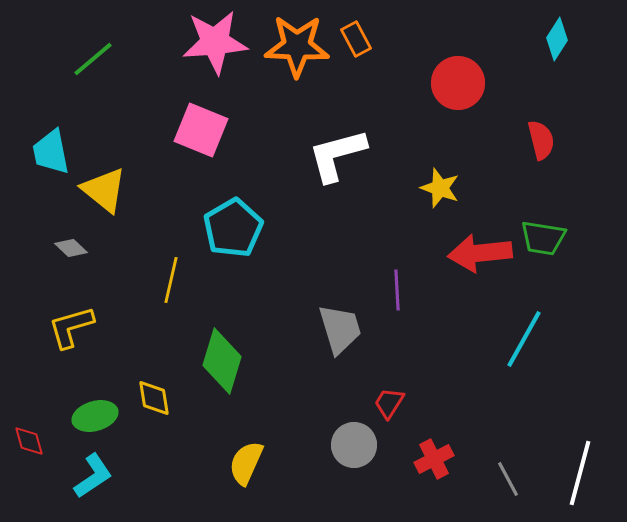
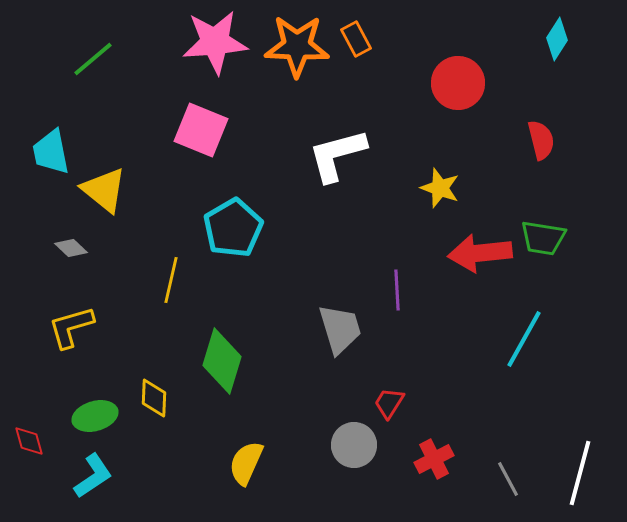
yellow diamond: rotated 12 degrees clockwise
